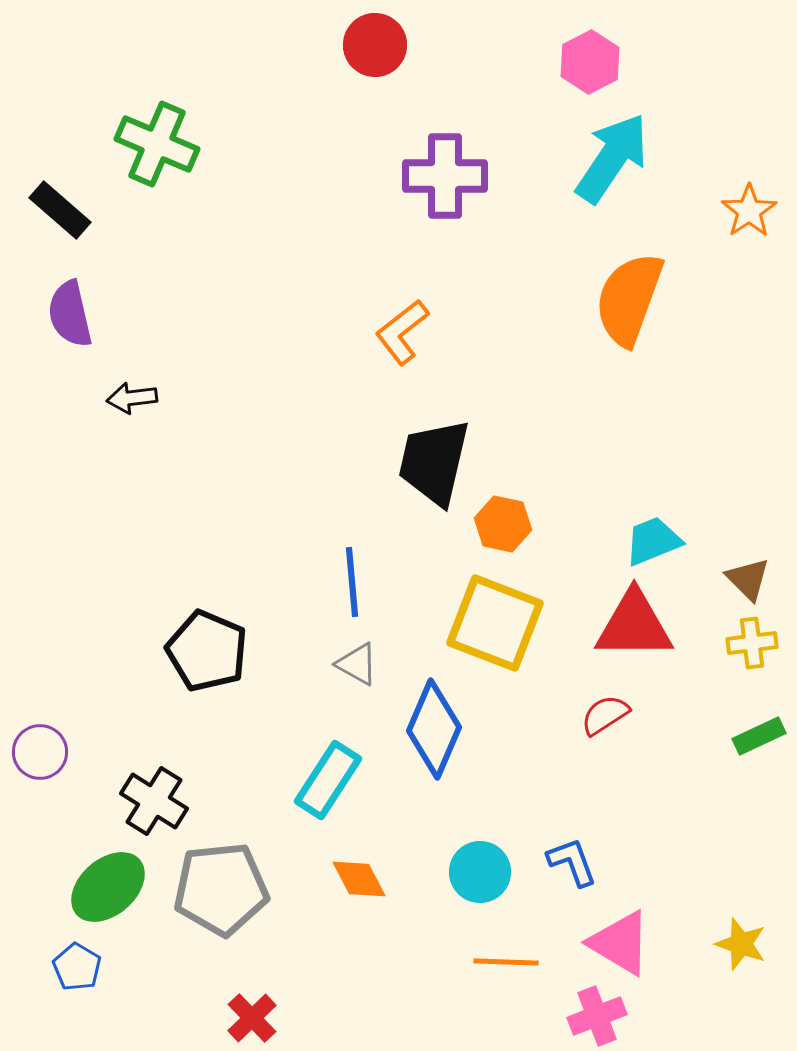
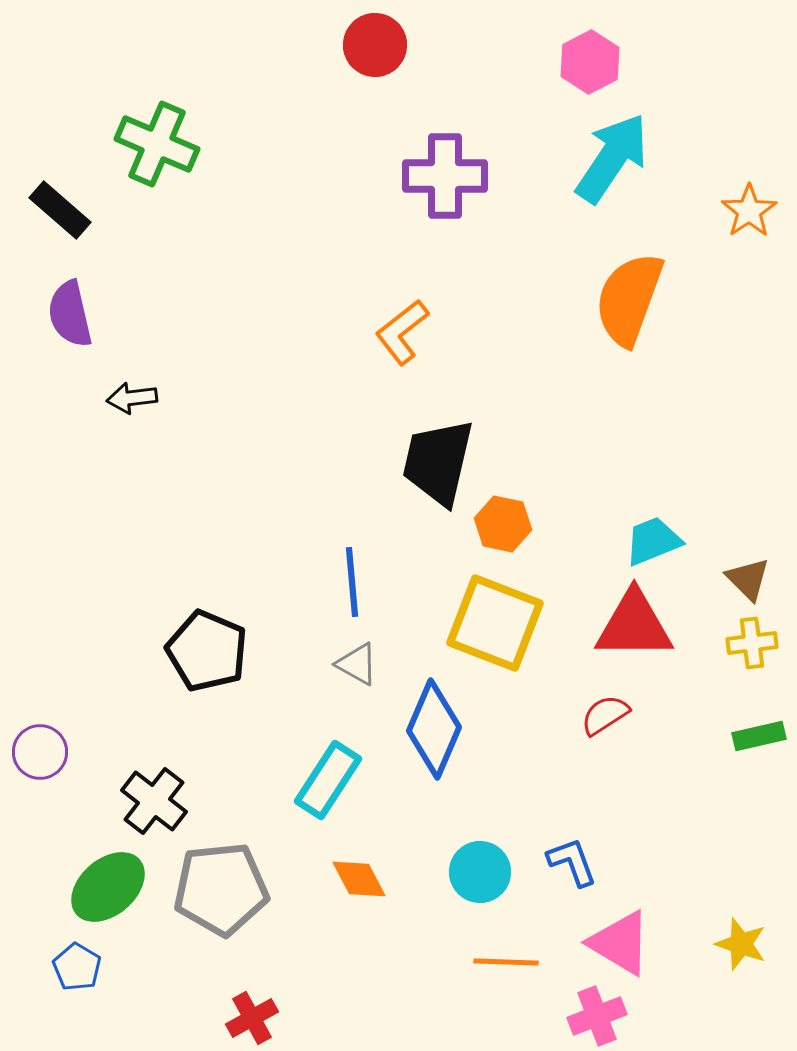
black trapezoid: moved 4 px right
green rectangle: rotated 12 degrees clockwise
black cross: rotated 6 degrees clockwise
red cross: rotated 15 degrees clockwise
